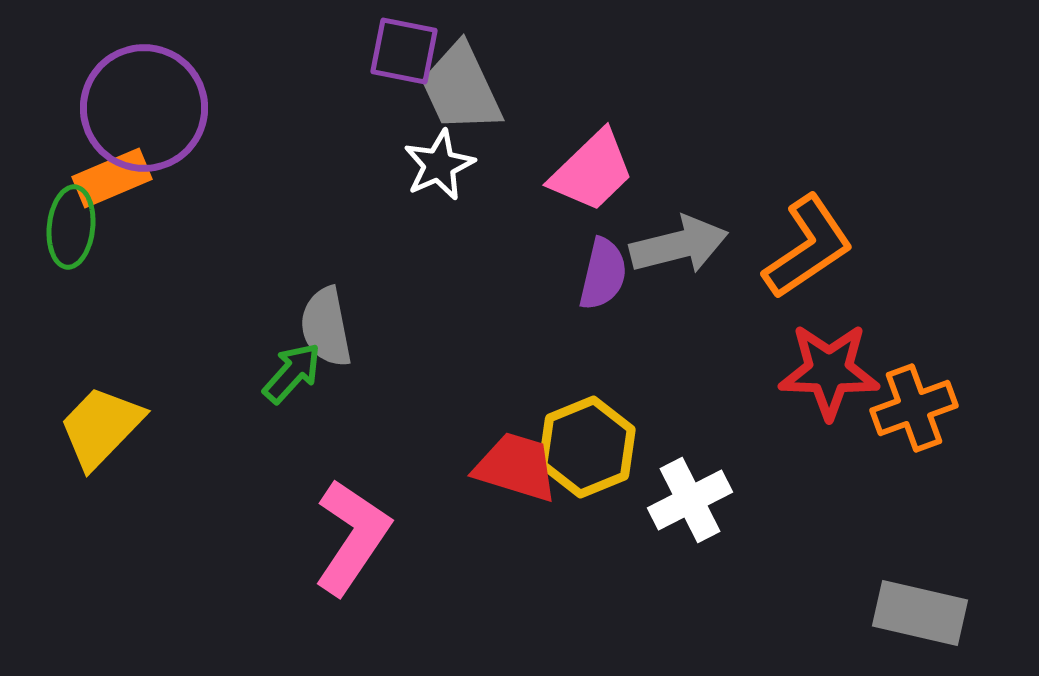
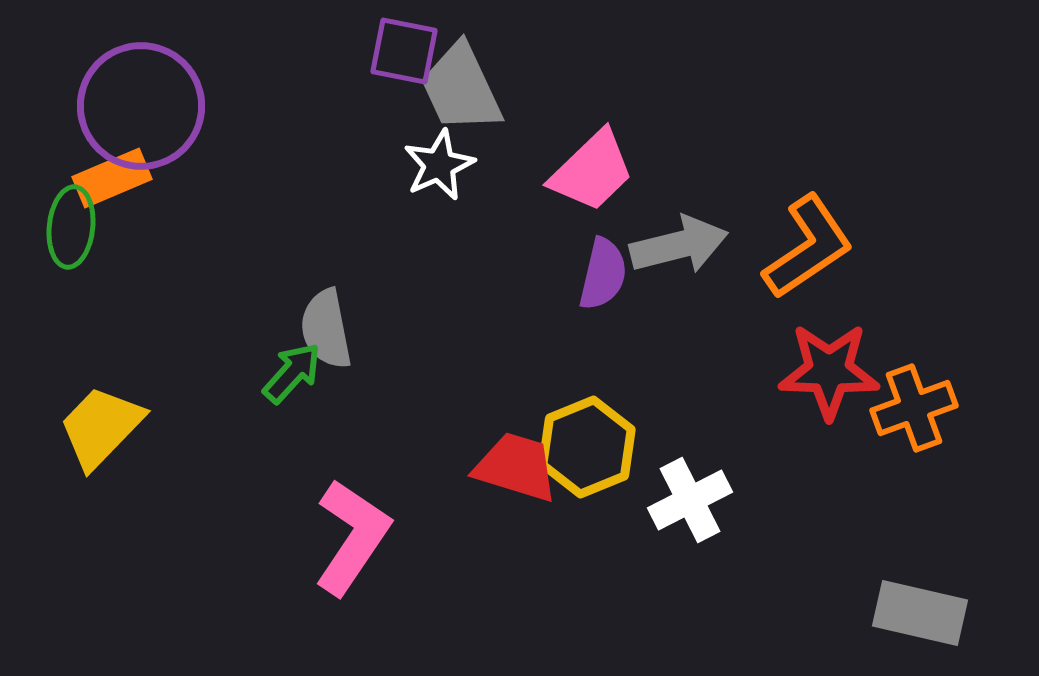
purple circle: moved 3 px left, 2 px up
gray semicircle: moved 2 px down
